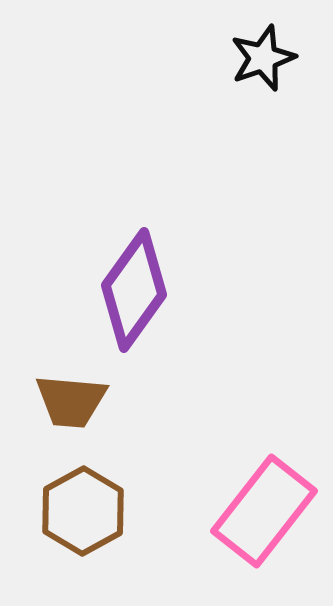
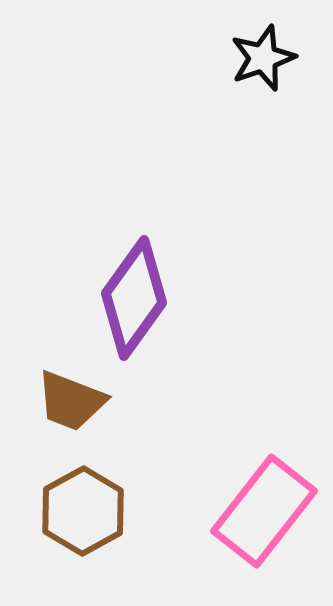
purple diamond: moved 8 px down
brown trapezoid: rotated 16 degrees clockwise
